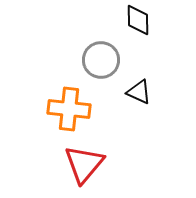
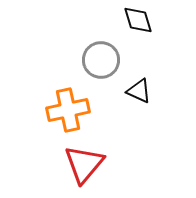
black diamond: rotated 16 degrees counterclockwise
black triangle: moved 1 px up
orange cross: moved 1 px left, 1 px down; rotated 18 degrees counterclockwise
